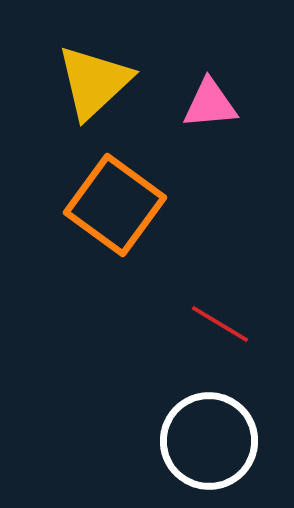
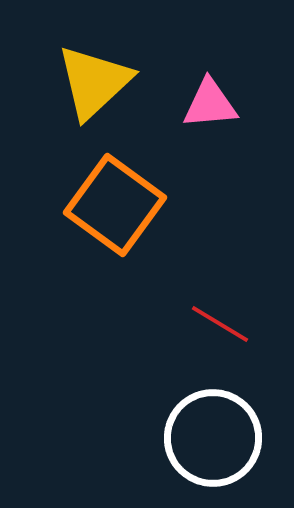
white circle: moved 4 px right, 3 px up
